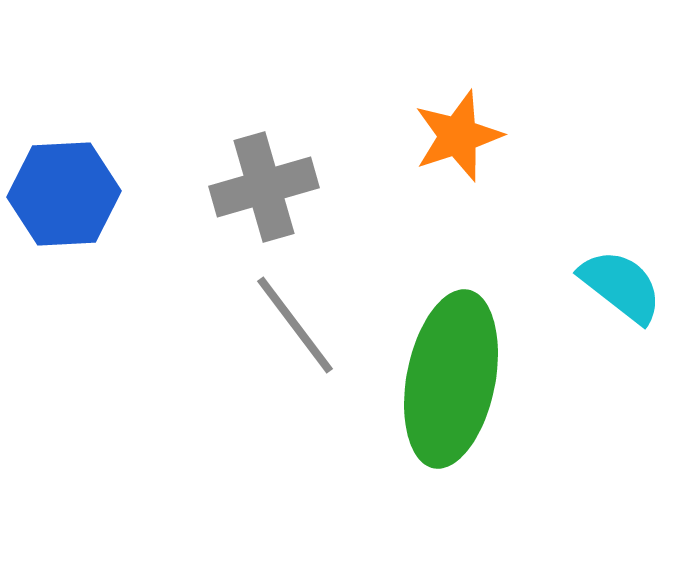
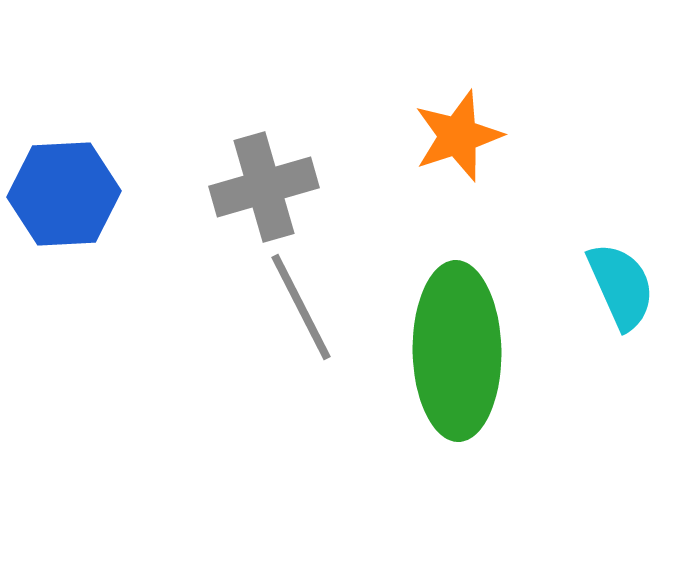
cyan semicircle: rotated 28 degrees clockwise
gray line: moved 6 px right, 18 px up; rotated 10 degrees clockwise
green ellipse: moved 6 px right, 28 px up; rotated 12 degrees counterclockwise
